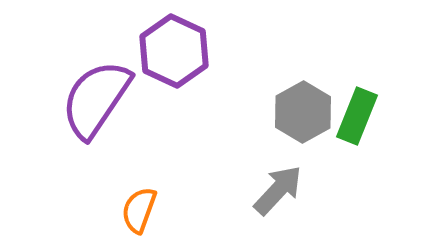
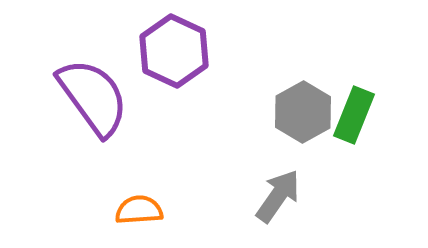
purple semicircle: moved 3 px left, 2 px up; rotated 110 degrees clockwise
green rectangle: moved 3 px left, 1 px up
gray arrow: moved 6 px down; rotated 8 degrees counterclockwise
orange semicircle: rotated 66 degrees clockwise
